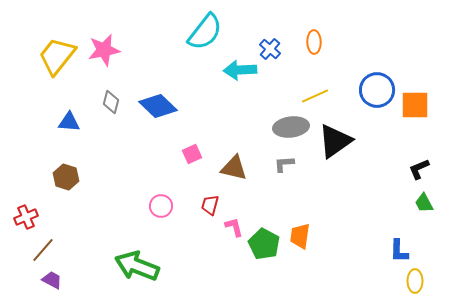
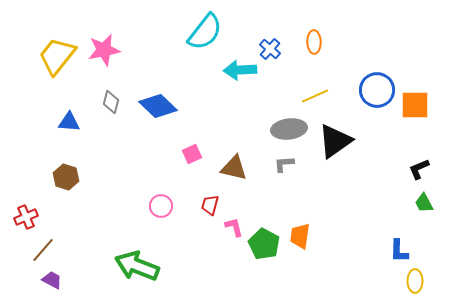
gray ellipse: moved 2 px left, 2 px down
